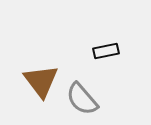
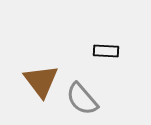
black rectangle: rotated 15 degrees clockwise
